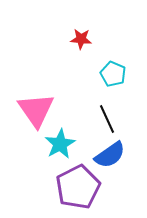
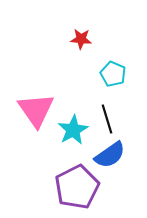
black line: rotated 8 degrees clockwise
cyan star: moved 13 px right, 14 px up
purple pentagon: moved 1 px left
